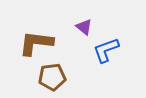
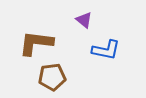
purple triangle: moved 7 px up
blue L-shape: rotated 148 degrees counterclockwise
